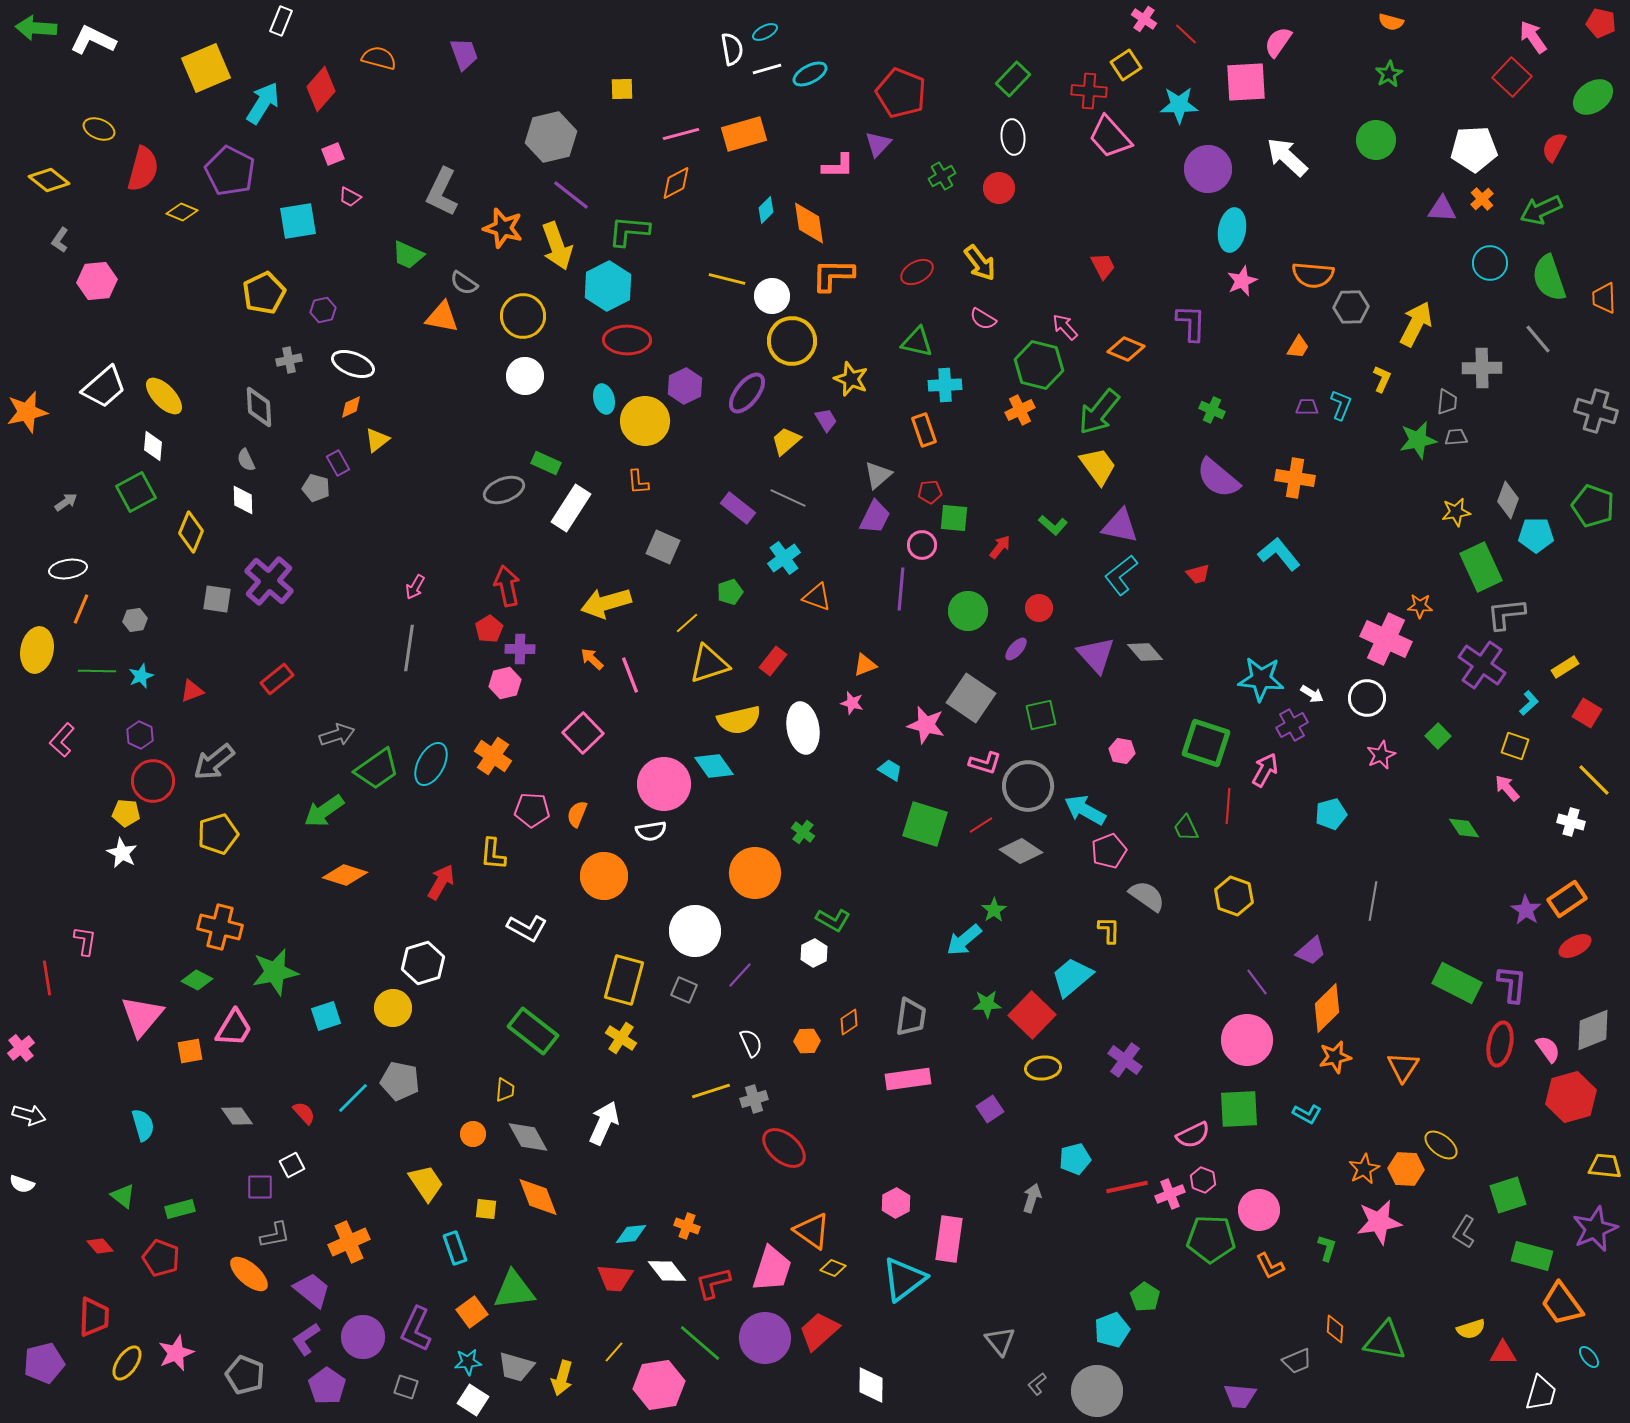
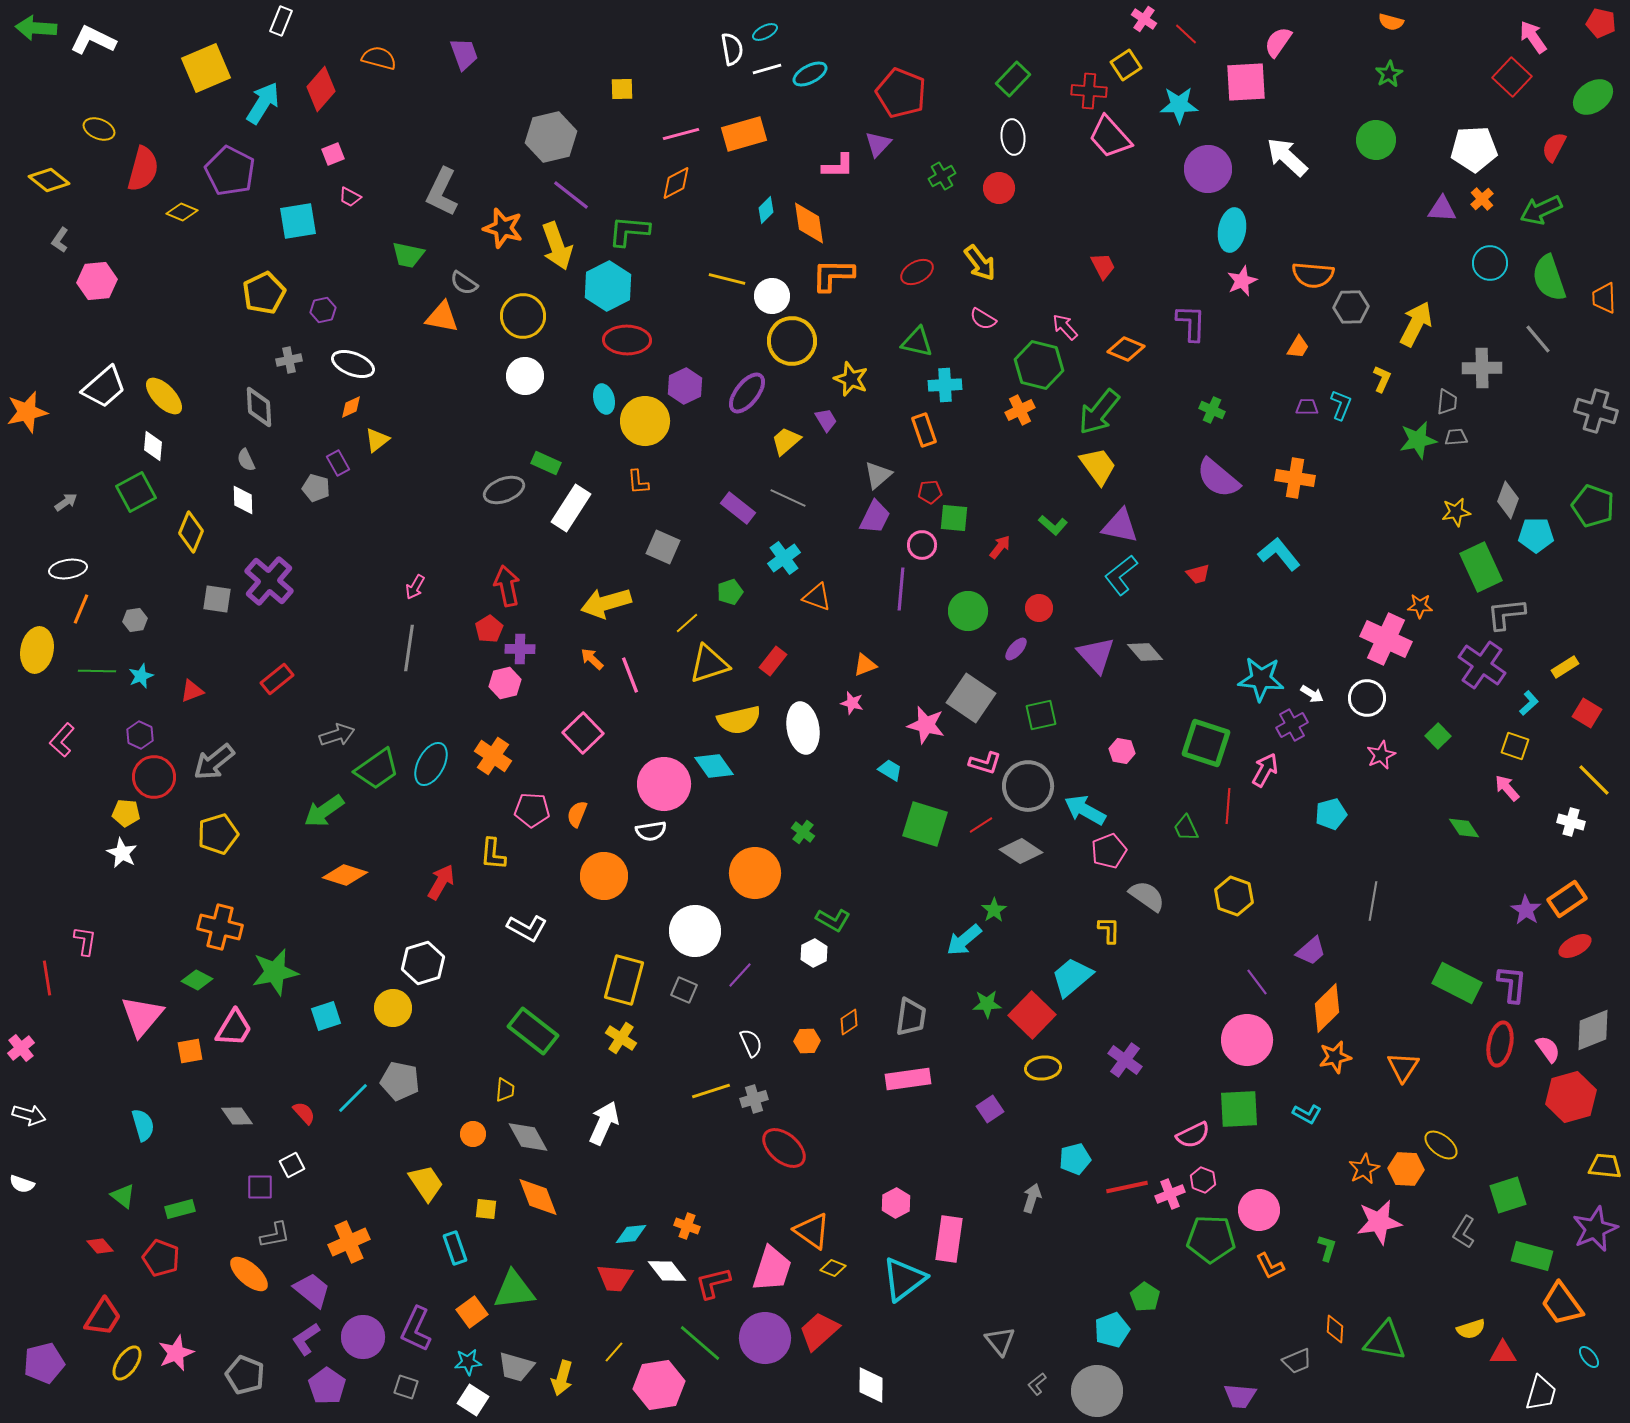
green trapezoid at (408, 255): rotated 12 degrees counterclockwise
red circle at (153, 781): moved 1 px right, 4 px up
red trapezoid at (94, 1317): moved 9 px right; rotated 30 degrees clockwise
